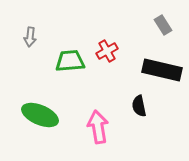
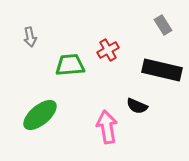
gray arrow: rotated 18 degrees counterclockwise
red cross: moved 1 px right, 1 px up
green trapezoid: moved 4 px down
black semicircle: moved 2 px left; rotated 55 degrees counterclockwise
green ellipse: rotated 63 degrees counterclockwise
pink arrow: moved 9 px right
